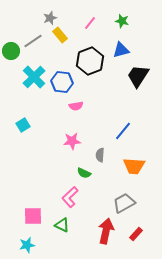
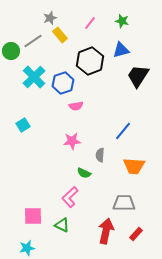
blue hexagon: moved 1 px right, 1 px down; rotated 25 degrees counterclockwise
gray trapezoid: rotated 30 degrees clockwise
cyan star: moved 3 px down
